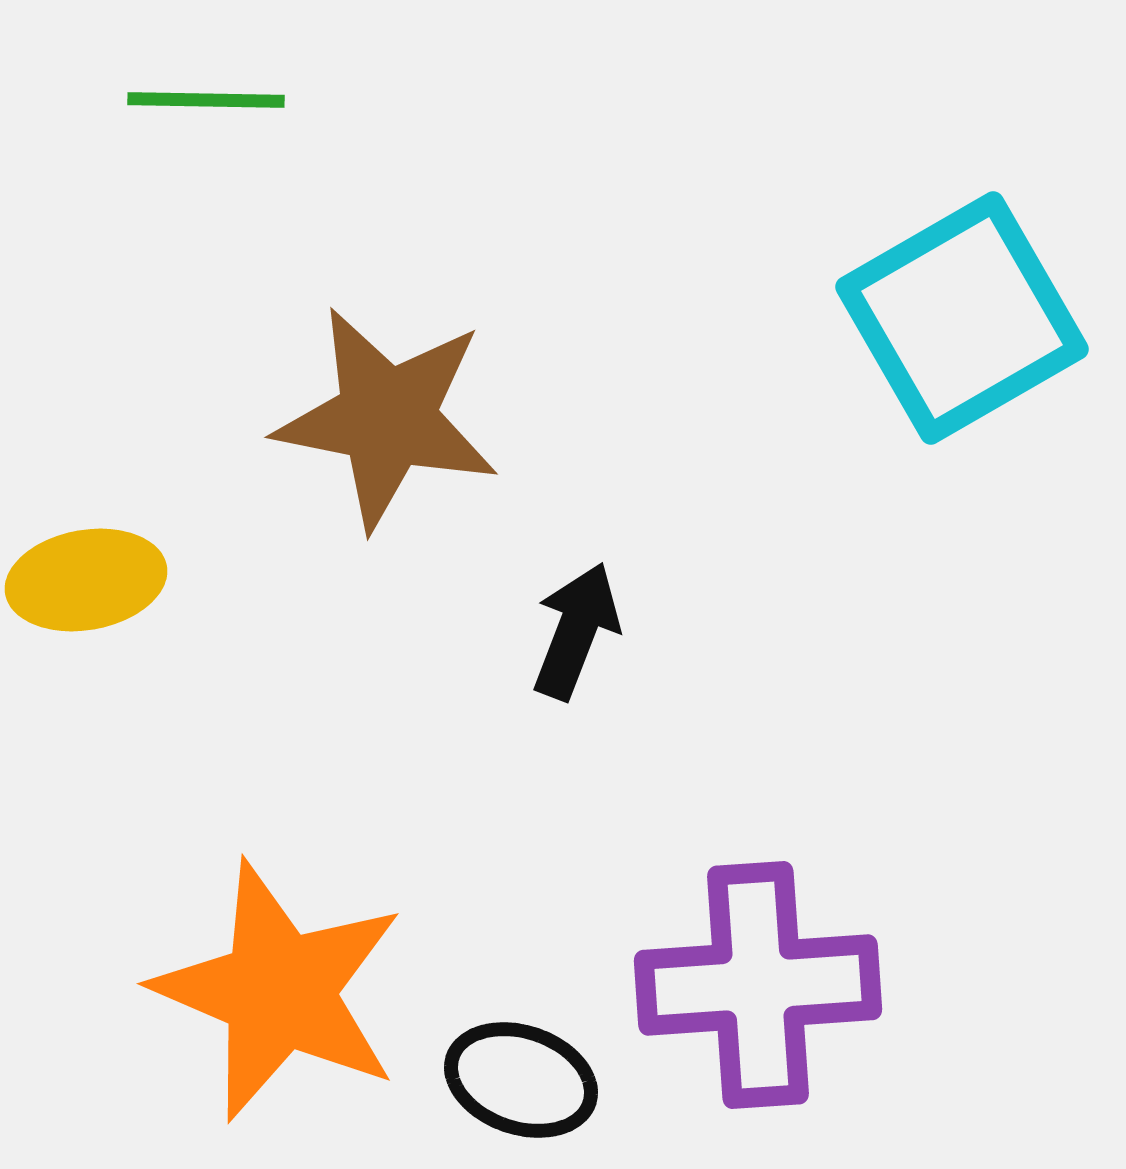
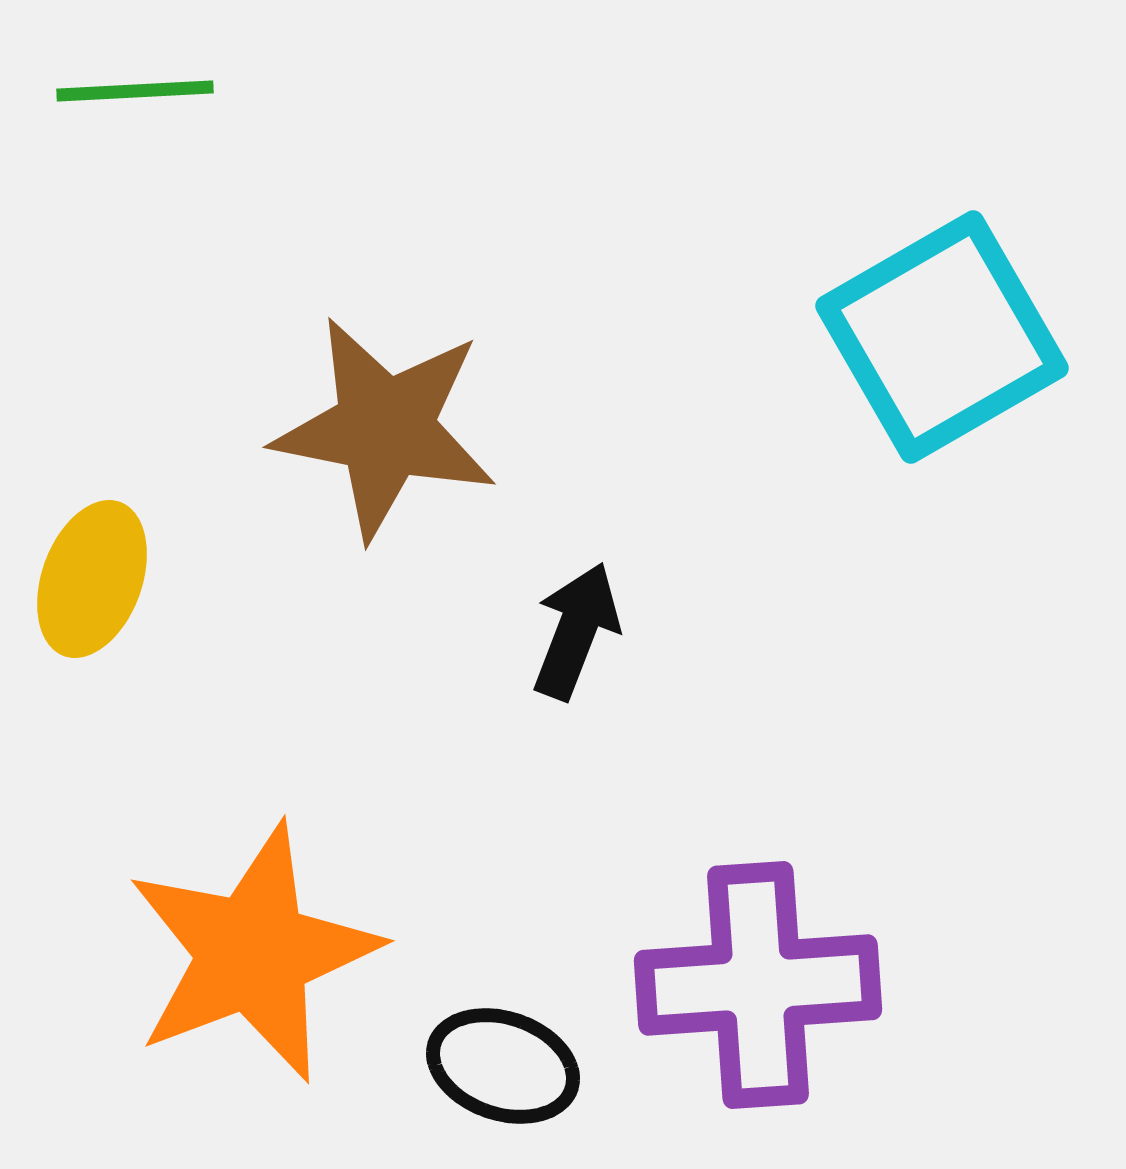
green line: moved 71 px left, 9 px up; rotated 4 degrees counterclockwise
cyan square: moved 20 px left, 19 px down
brown star: moved 2 px left, 10 px down
yellow ellipse: moved 6 px right, 1 px up; rotated 60 degrees counterclockwise
orange star: moved 26 px left, 38 px up; rotated 28 degrees clockwise
black ellipse: moved 18 px left, 14 px up
